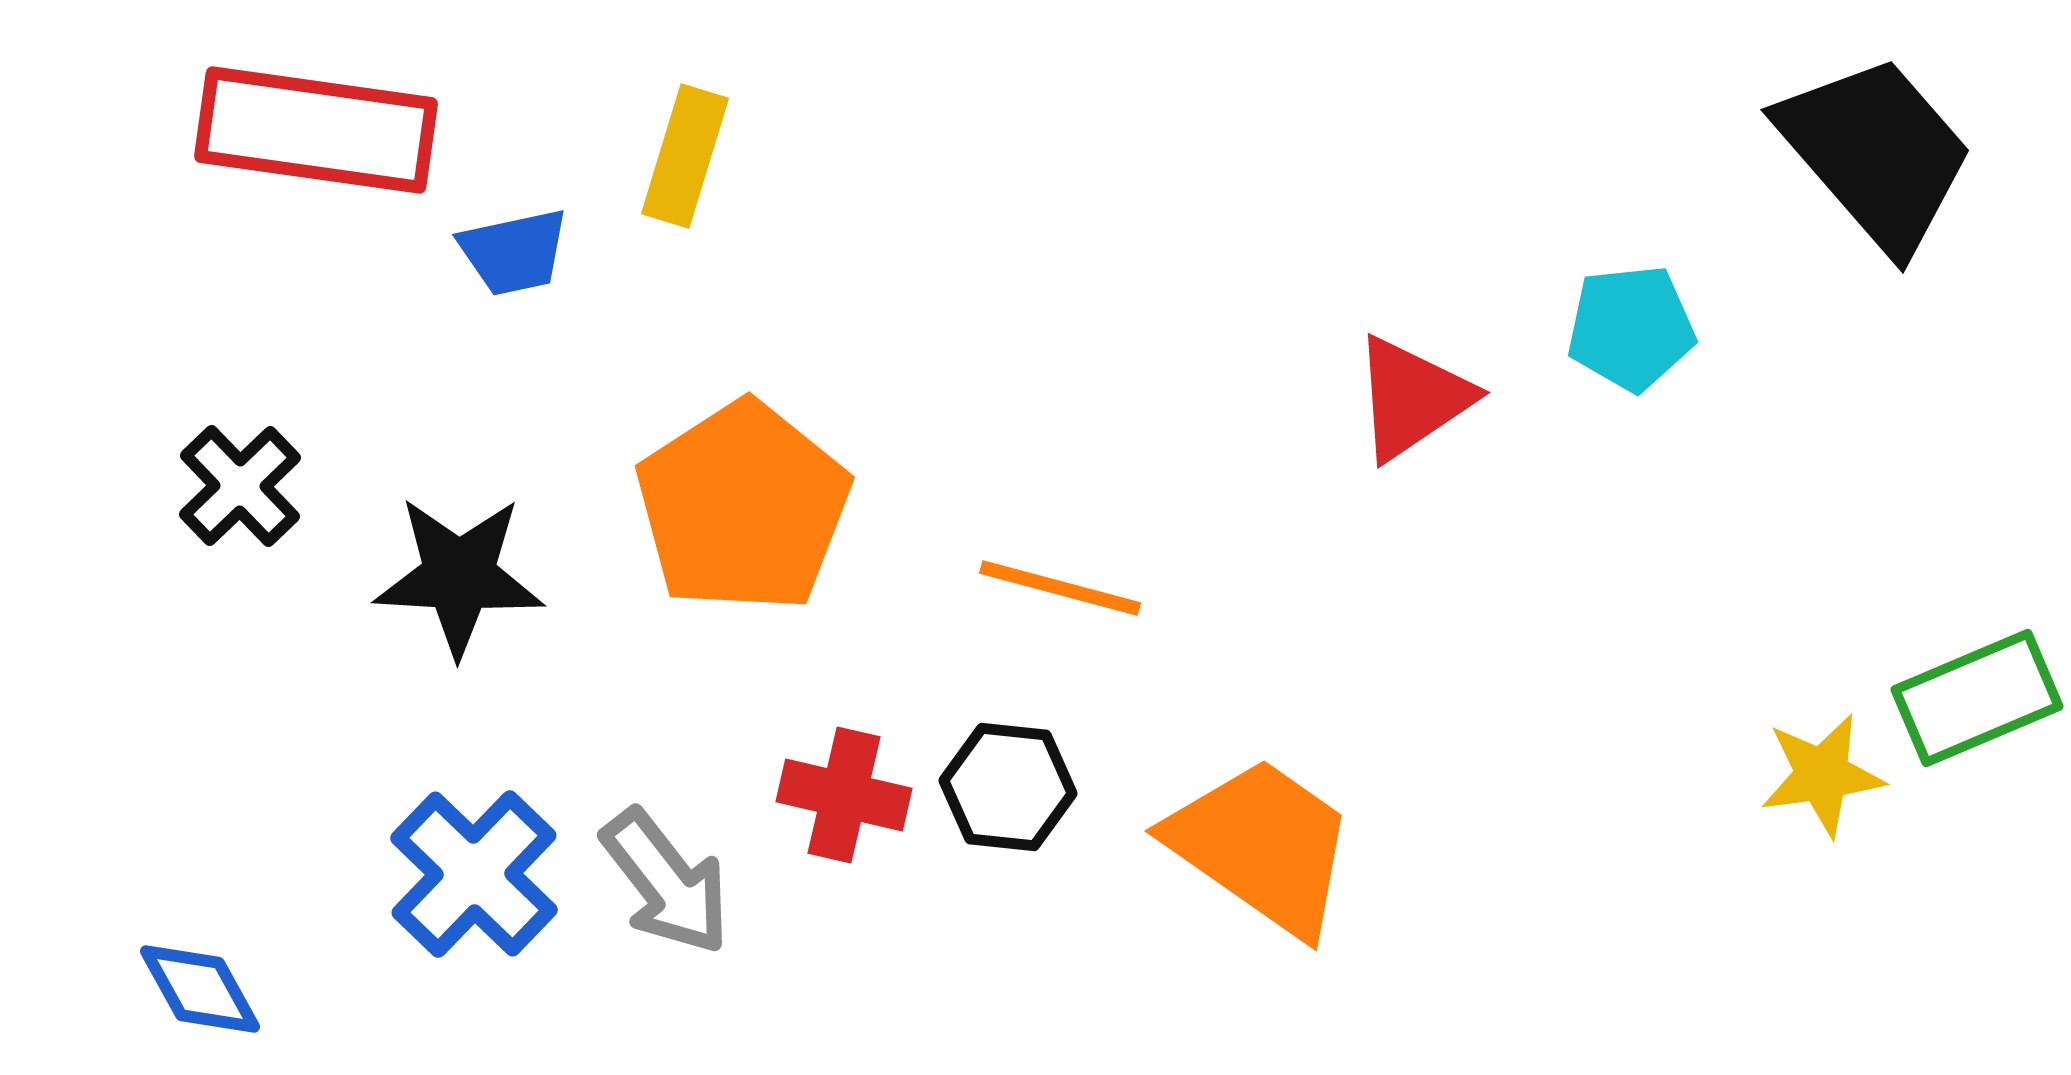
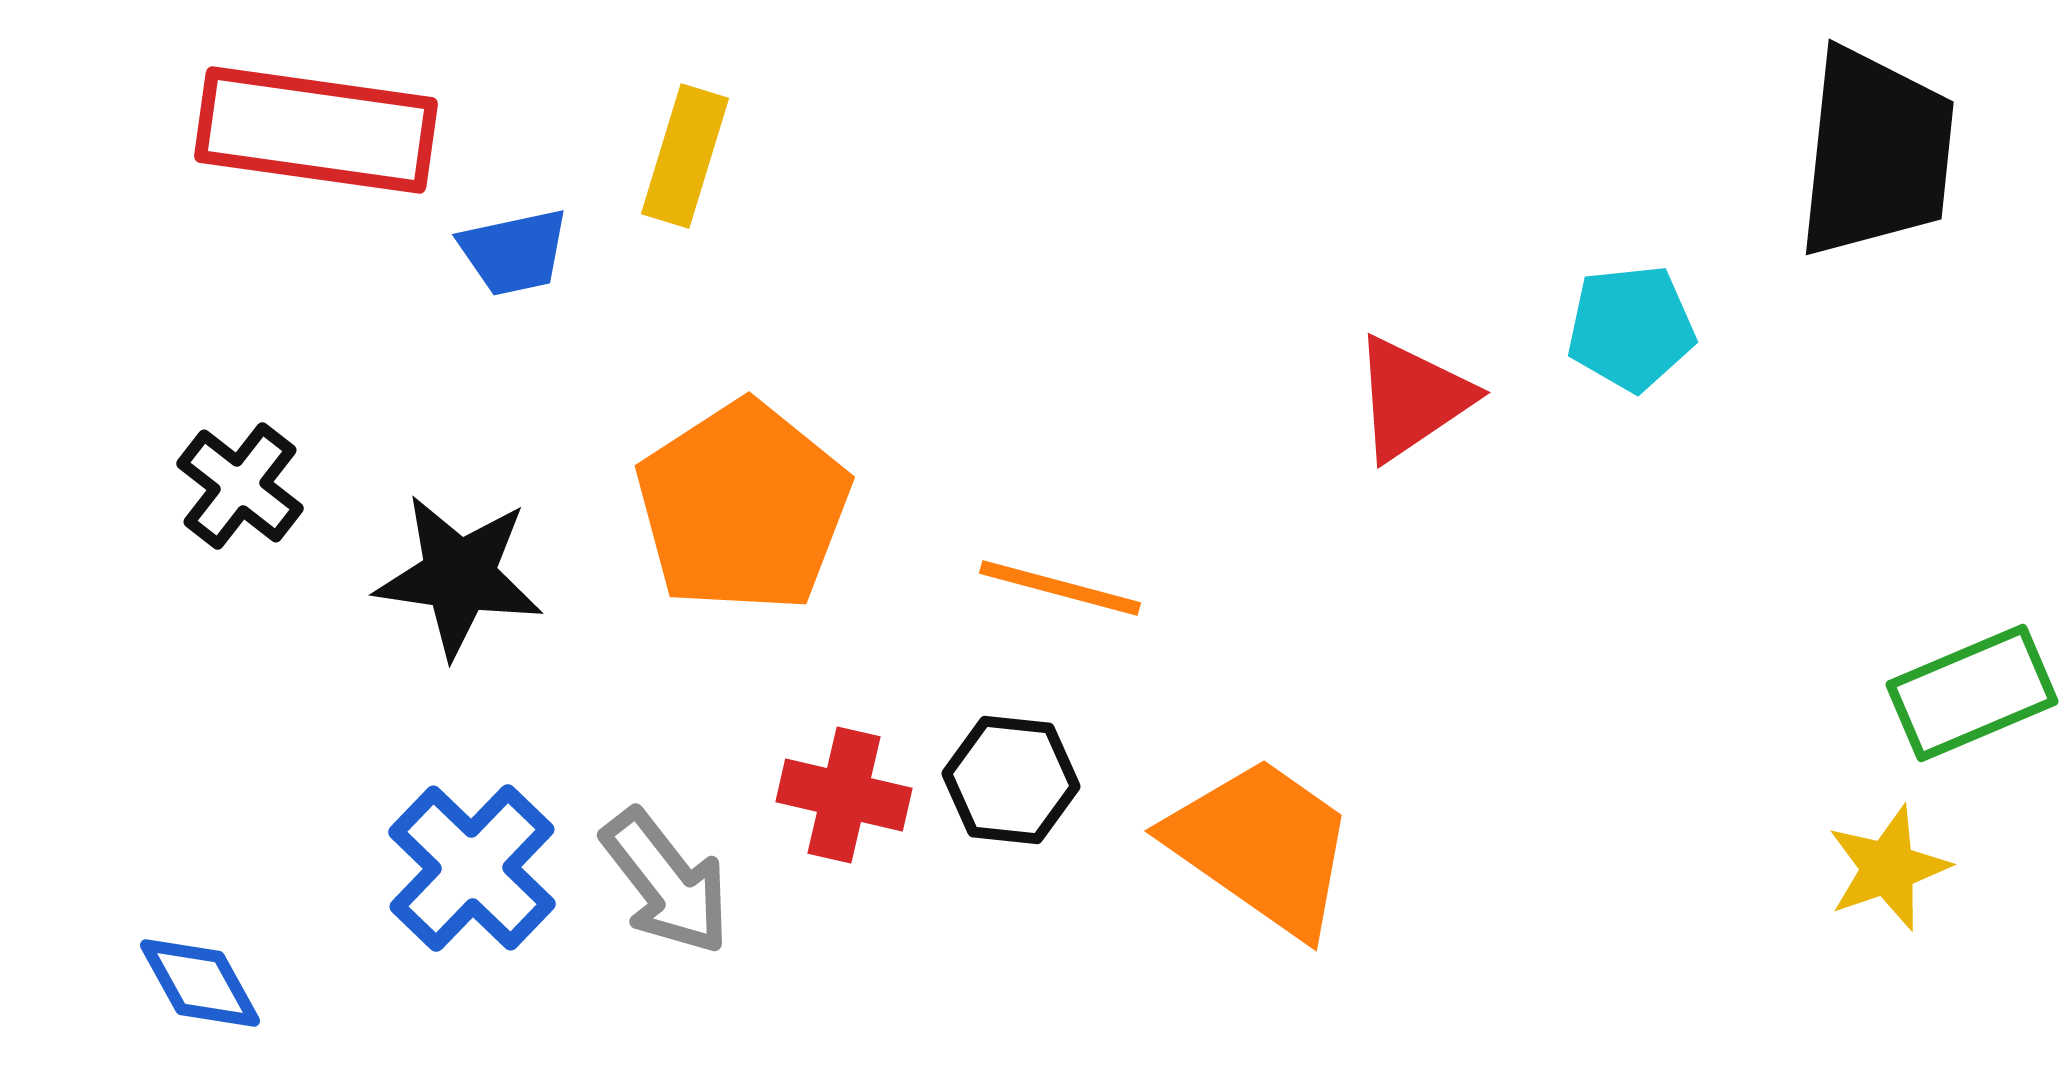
black trapezoid: rotated 47 degrees clockwise
black cross: rotated 8 degrees counterclockwise
black star: rotated 5 degrees clockwise
green rectangle: moved 5 px left, 5 px up
yellow star: moved 66 px right, 93 px down; rotated 11 degrees counterclockwise
black hexagon: moved 3 px right, 7 px up
blue cross: moved 2 px left, 6 px up
blue diamond: moved 6 px up
